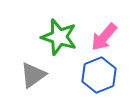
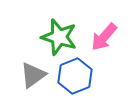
blue hexagon: moved 24 px left, 1 px down
